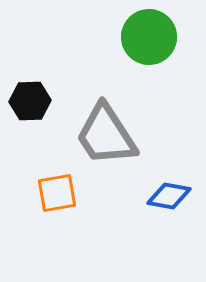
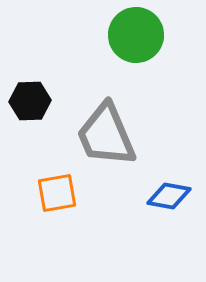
green circle: moved 13 px left, 2 px up
gray trapezoid: rotated 10 degrees clockwise
